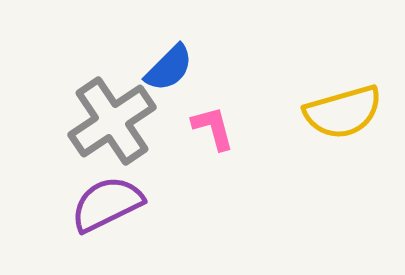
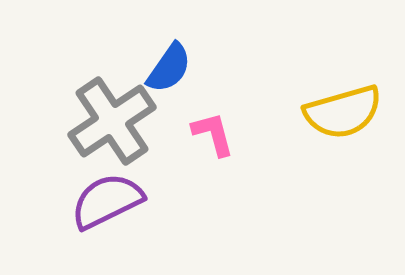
blue semicircle: rotated 10 degrees counterclockwise
pink L-shape: moved 6 px down
purple semicircle: moved 3 px up
